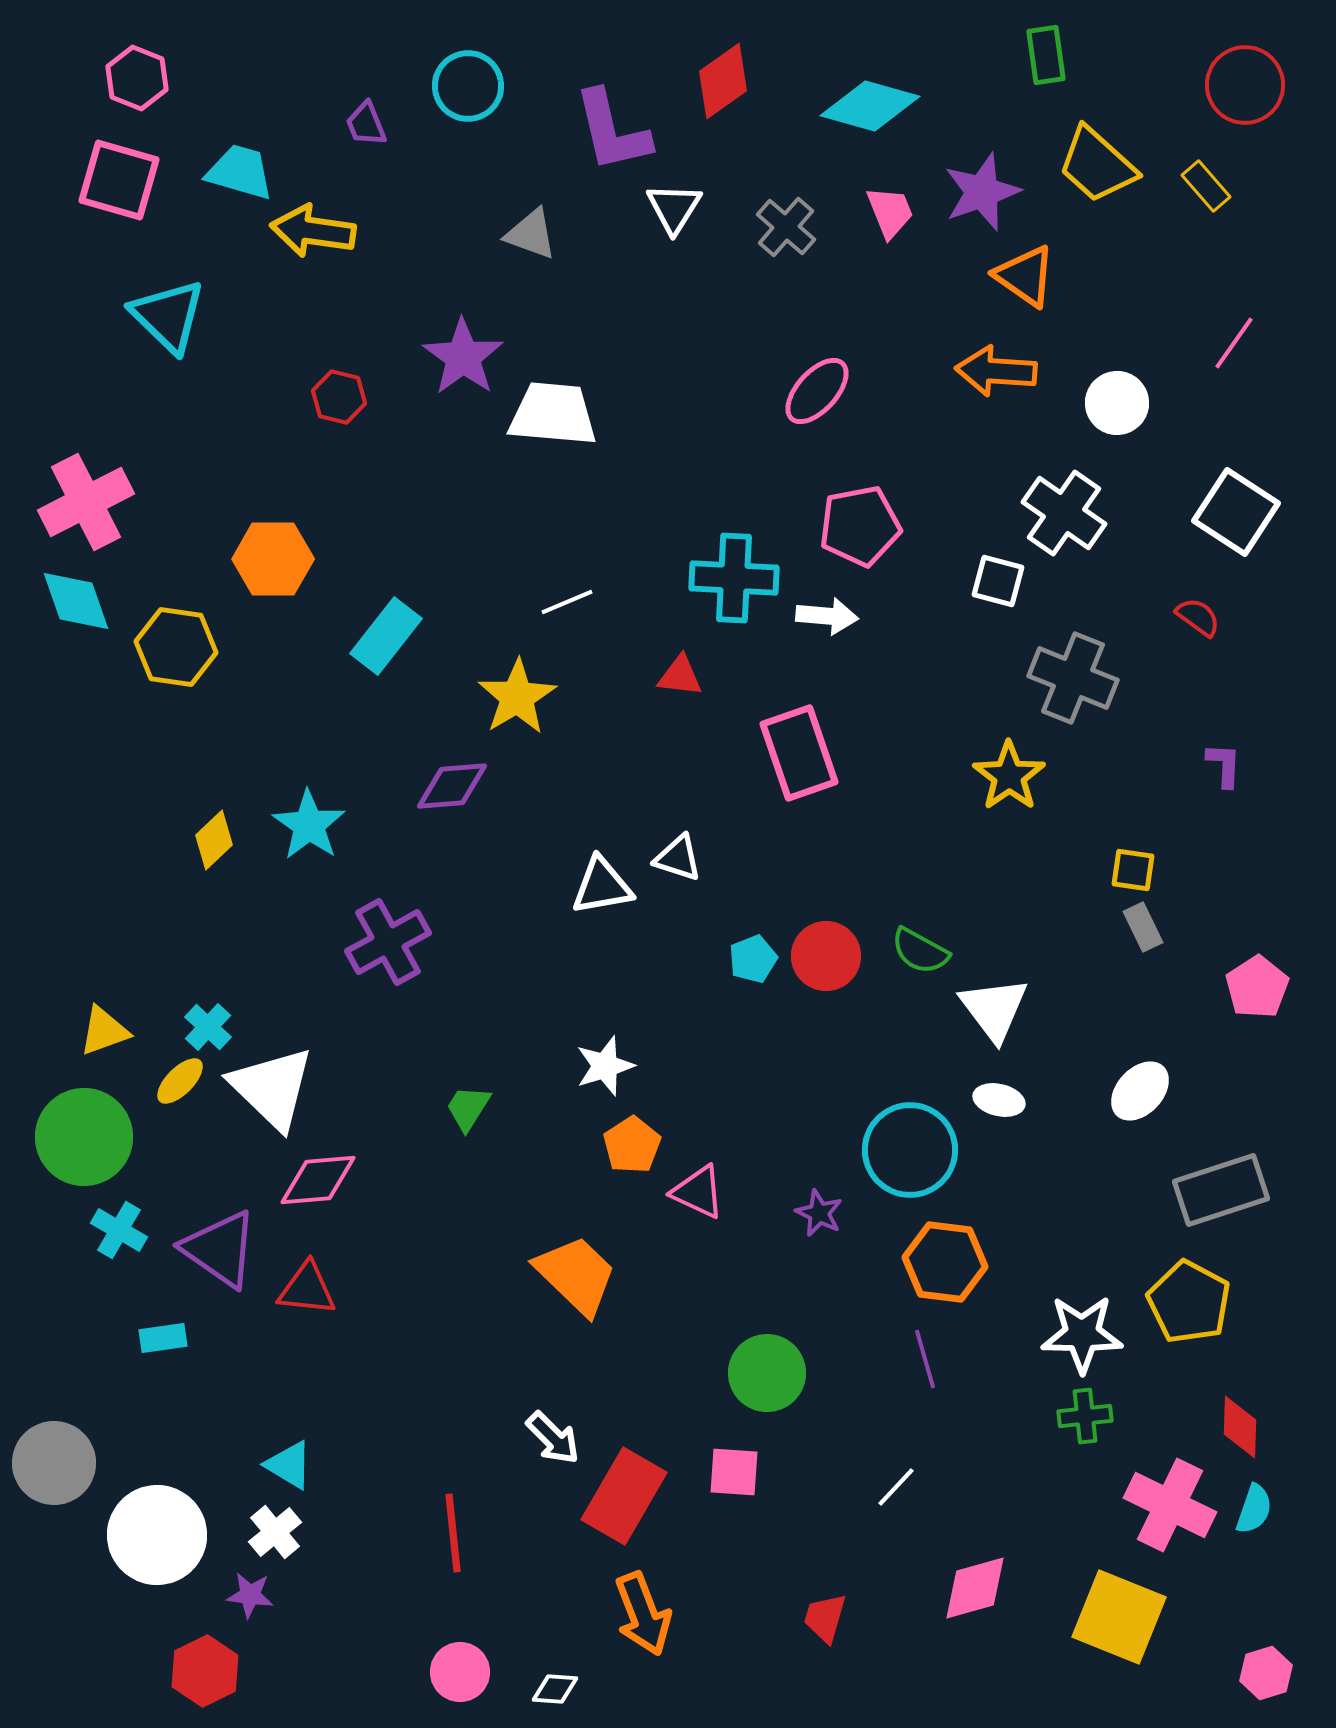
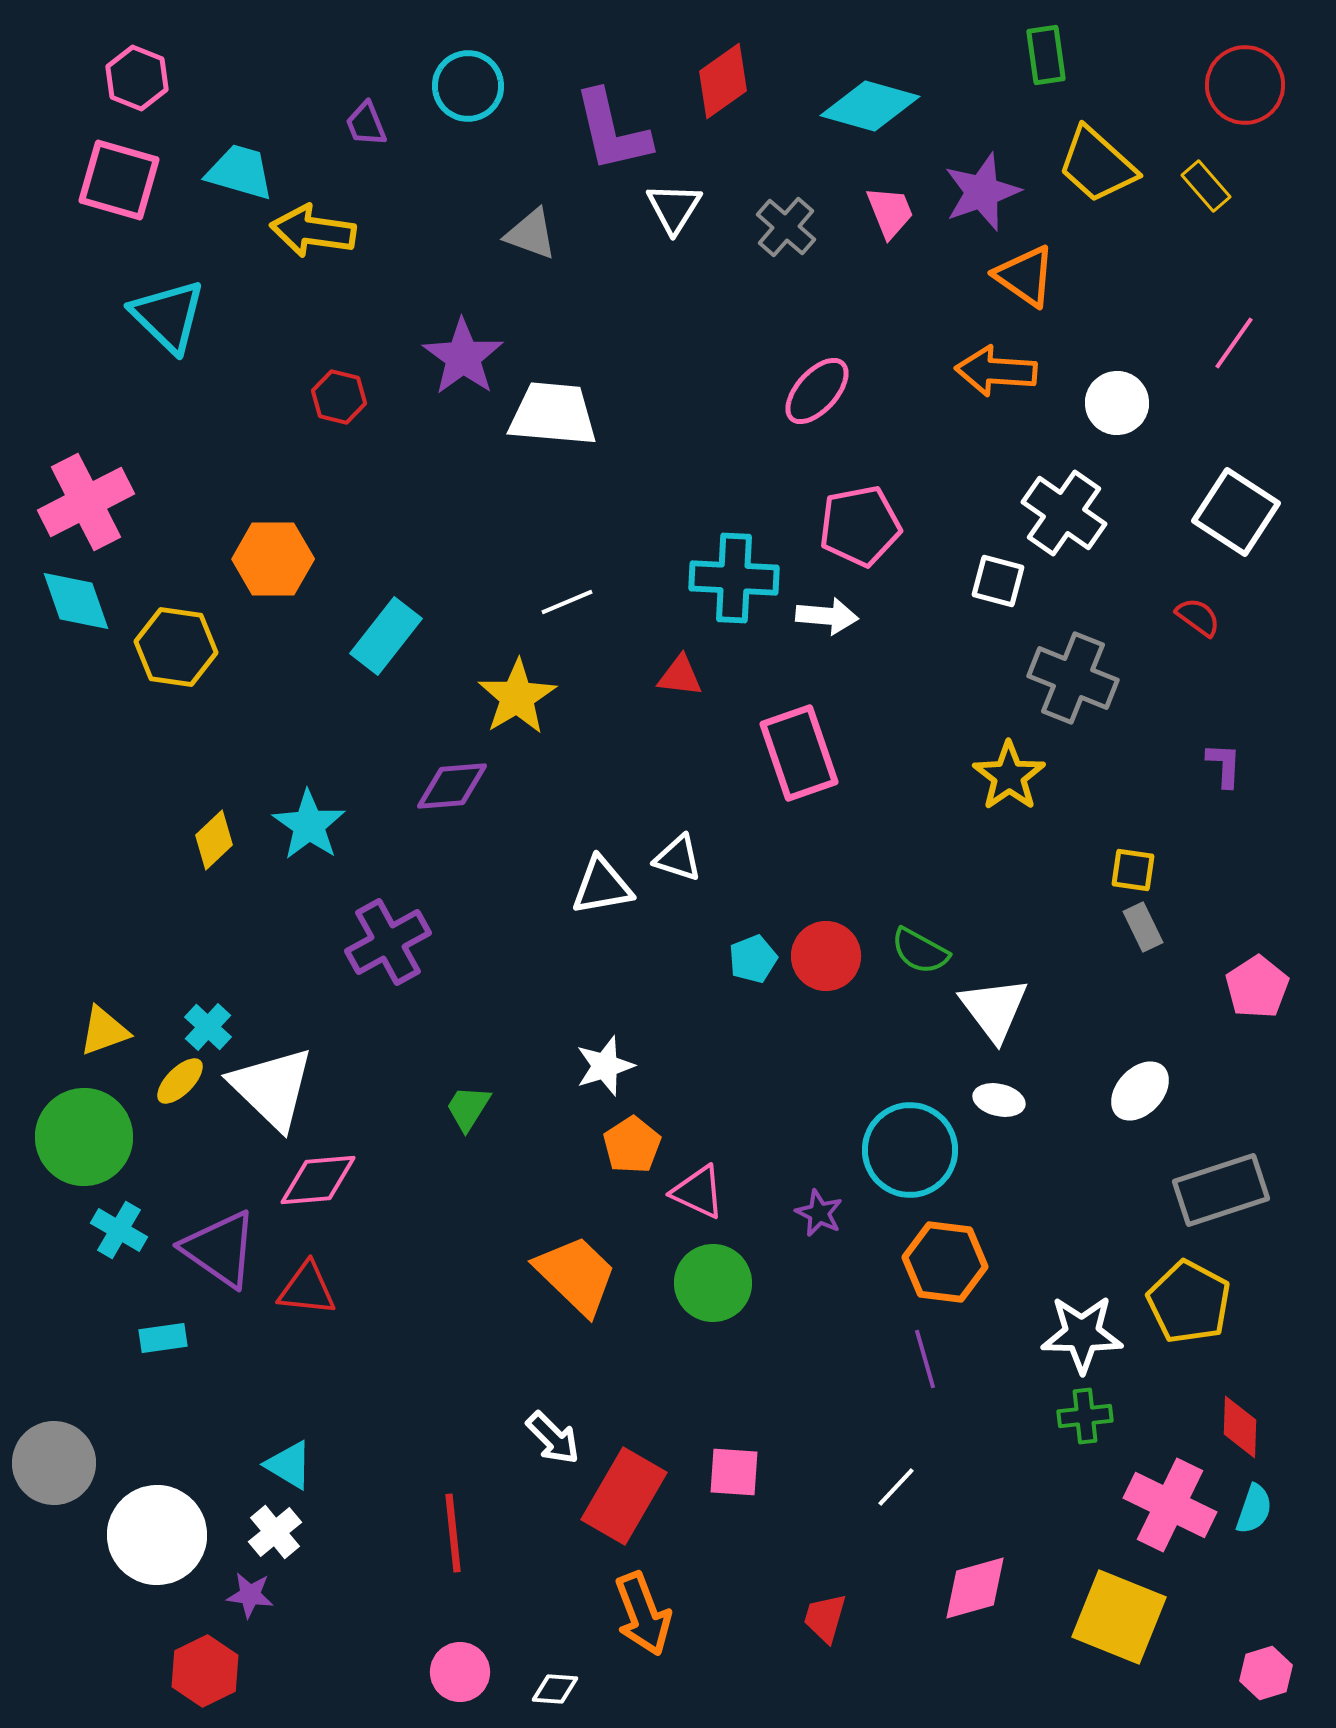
green circle at (767, 1373): moved 54 px left, 90 px up
